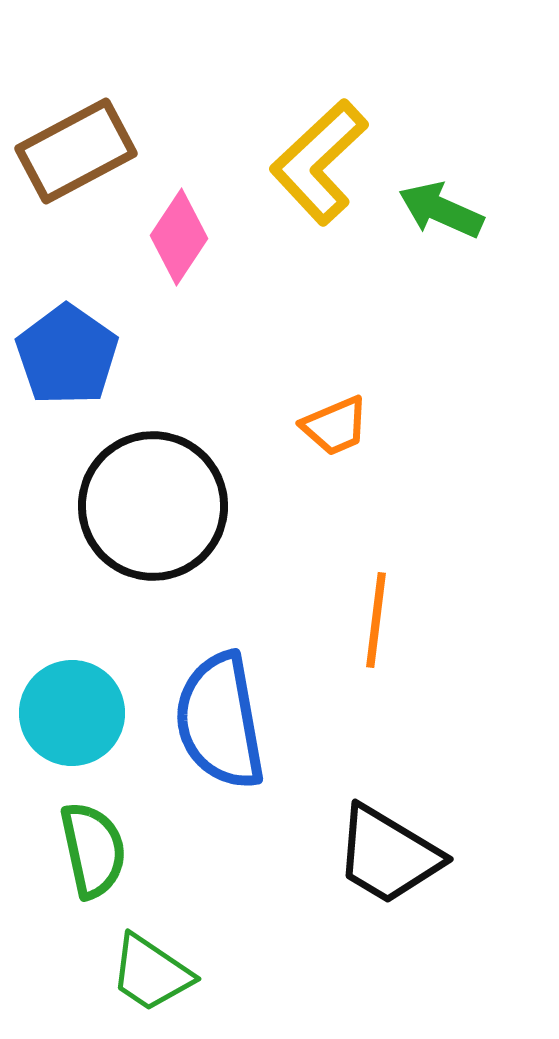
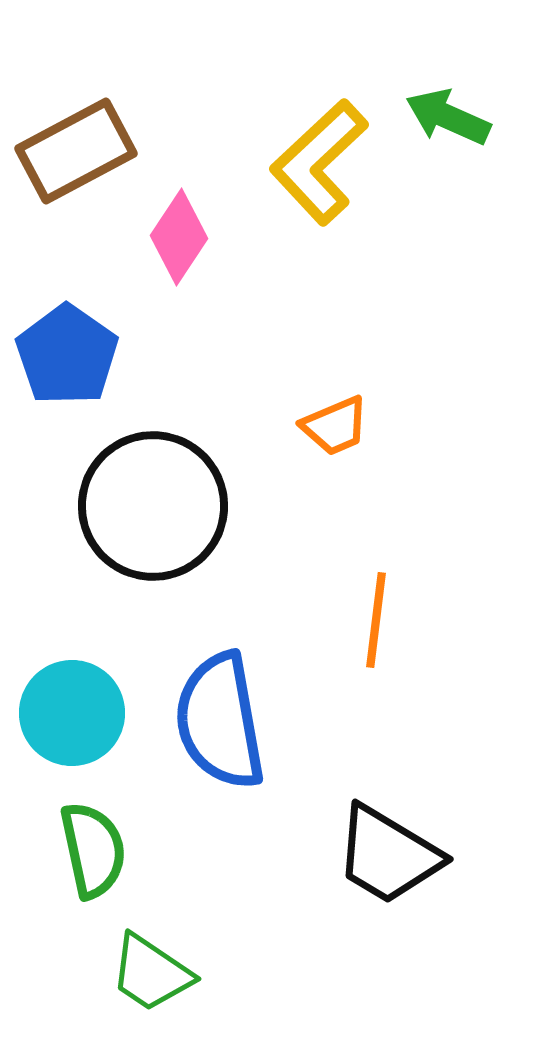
green arrow: moved 7 px right, 93 px up
